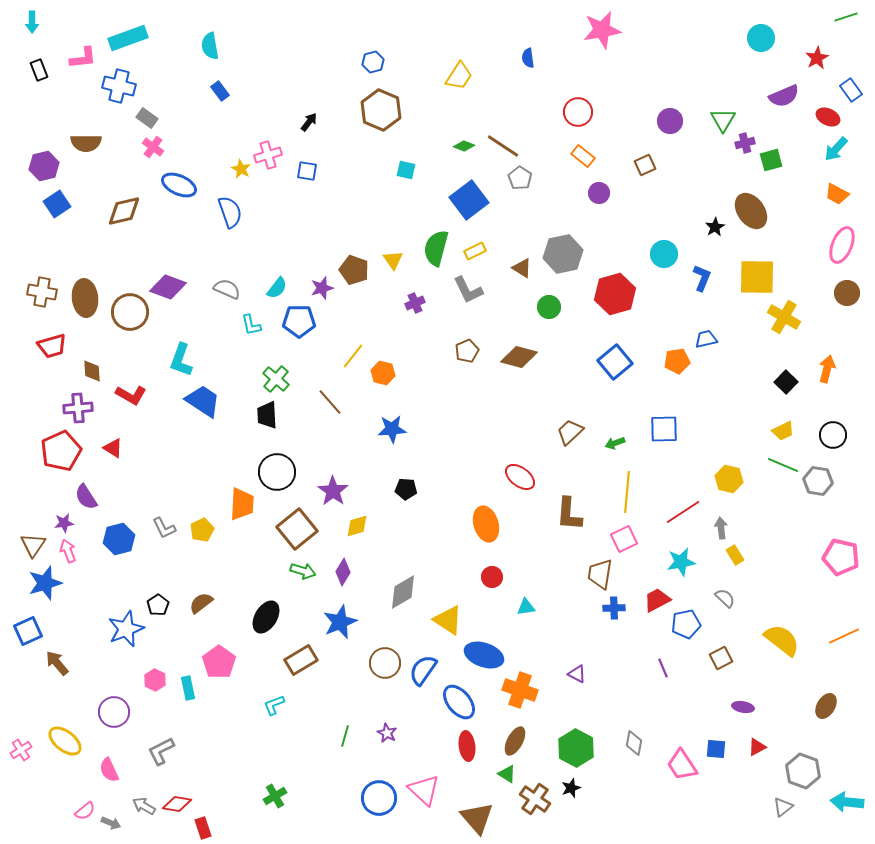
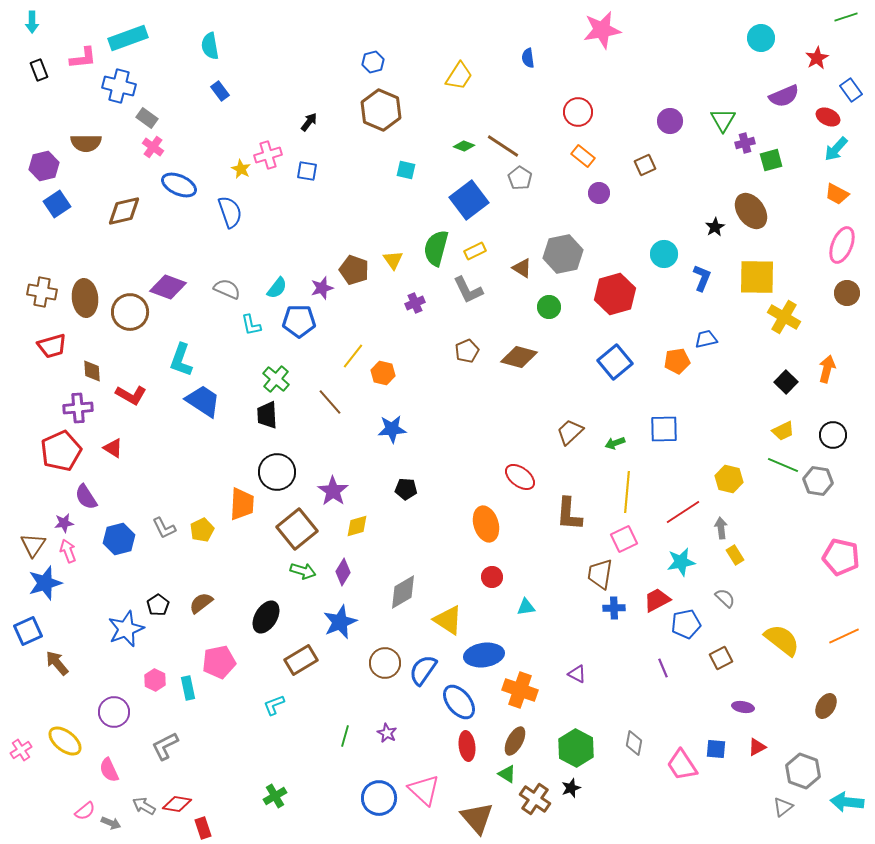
blue ellipse at (484, 655): rotated 27 degrees counterclockwise
pink pentagon at (219, 662): rotated 24 degrees clockwise
gray L-shape at (161, 751): moved 4 px right, 5 px up
